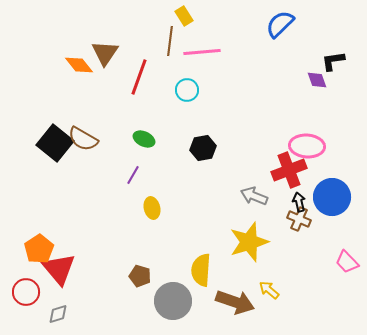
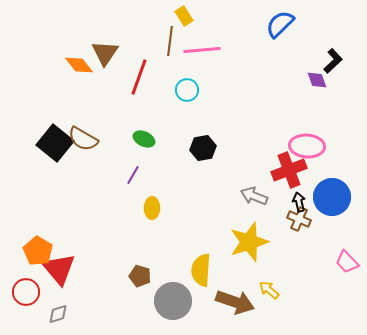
pink line: moved 2 px up
black L-shape: rotated 145 degrees clockwise
yellow ellipse: rotated 15 degrees clockwise
orange pentagon: moved 1 px left, 2 px down; rotated 8 degrees counterclockwise
